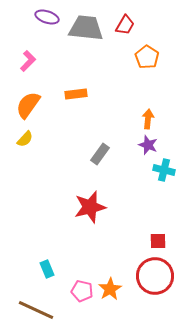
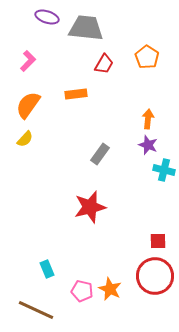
red trapezoid: moved 21 px left, 39 px down
orange star: rotated 15 degrees counterclockwise
